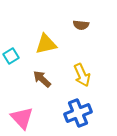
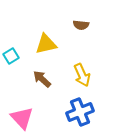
blue cross: moved 2 px right, 1 px up
